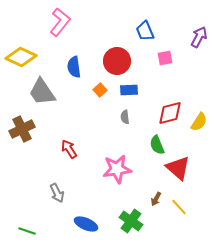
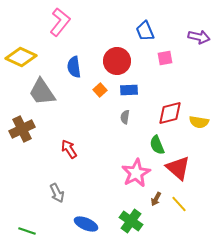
purple arrow: rotated 75 degrees clockwise
gray semicircle: rotated 16 degrees clockwise
yellow semicircle: rotated 66 degrees clockwise
pink star: moved 19 px right, 4 px down; rotated 20 degrees counterclockwise
yellow line: moved 3 px up
